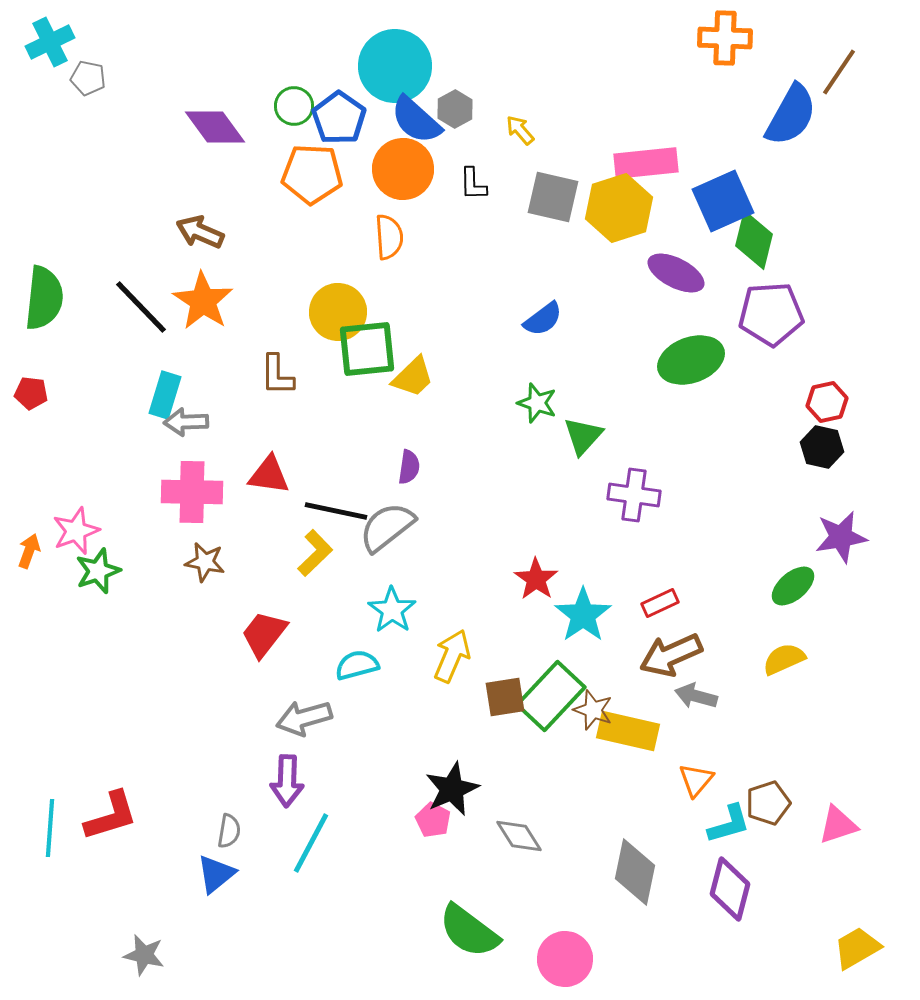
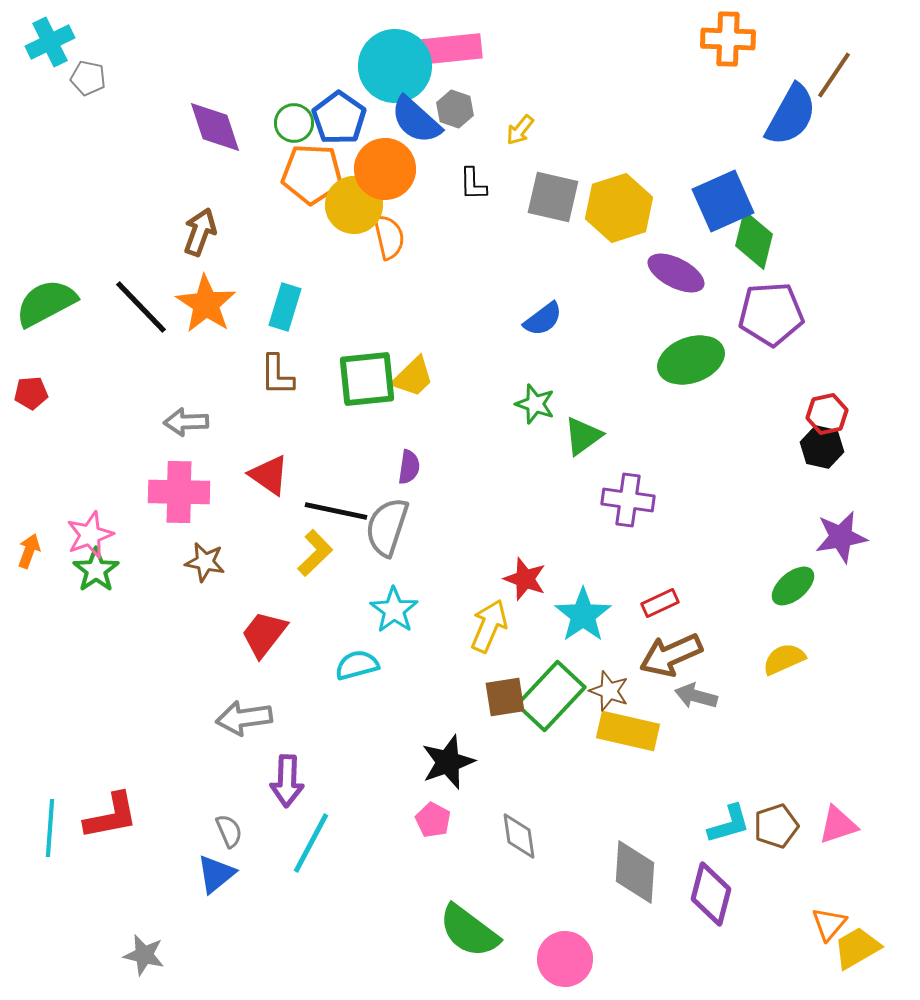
orange cross at (725, 38): moved 3 px right, 1 px down
brown line at (839, 72): moved 5 px left, 3 px down
green circle at (294, 106): moved 17 px down
gray hexagon at (455, 109): rotated 12 degrees counterclockwise
purple diamond at (215, 127): rotated 18 degrees clockwise
yellow arrow at (520, 130): rotated 100 degrees counterclockwise
pink rectangle at (646, 163): moved 196 px left, 114 px up
orange circle at (403, 169): moved 18 px left
brown arrow at (200, 232): rotated 87 degrees clockwise
orange semicircle at (389, 237): rotated 9 degrees counterclockwise
green semicircle at (44, 298): moved 2 px right, 5 px down; rotated 124 degrees counterclockwise
orange star at (203, 301): moved 3 px right, 3 px down
yellow circle at (338, 312): moved 16 px right, 107 px up
green square at (367, 349): moved 30 px down
red pentagon at (31, 393): rotated 12 degrees counterclockwise
cyan rectangle at (165, 395): moved 120 px right, 88 px up
red hexagon at (827, 402): moved 12 px down
green star at (537, 403): moved 2 px left, 1 px down
green triangle at (583, 436): rotated 12 degrees clockwise
red triangle at (269, 475): rotated 27 degrees clockwise
pink cross at (192, 492): moved 13 px left
purple cross at (634, 495): moved 6 px left, 5 px down
gray semicircle at (387, 527): rotated 34 degrees counterclockwise
pink star at (76, 531): moved 14 px right, 4 px down
green star at (98, 571): moved 2 px left, 1 px up; rotated 15 degrees counterclockwise
red star at (536, 579): moved 11 px left; rotated 15 degrees counterclockwise
cyan star at (392, 610): moved 2 px right
yellow arrow at (452, 656): moved 37 px right, 30 px up
brown star at (593, 710): moved 16 px right, 19 px up
gray arrow at (304, 718): moved 60 px left; rotated 8 degrees clockwise
orange triangle at (696, 780): moved 133 px right, 144 px down
black star at (452, 789): moved 4 px left, 27 px up; rotated 4 degrees clockwise
brown pentagon at (768, 803): moved 8 px right, 23 px down
red L-shape at (111, 816): rotated 6 degrees clockwise
gray semicircle at (229, 831): rotated 32 degrees counterclockwise
gray diamond at (519, 836): rotated 24 degrees clockwise
gray diamond at (635, 872): rotated 8 degrees counterclockwise
purple diamond at (730, 889): moved 19 px left, 5 px down
